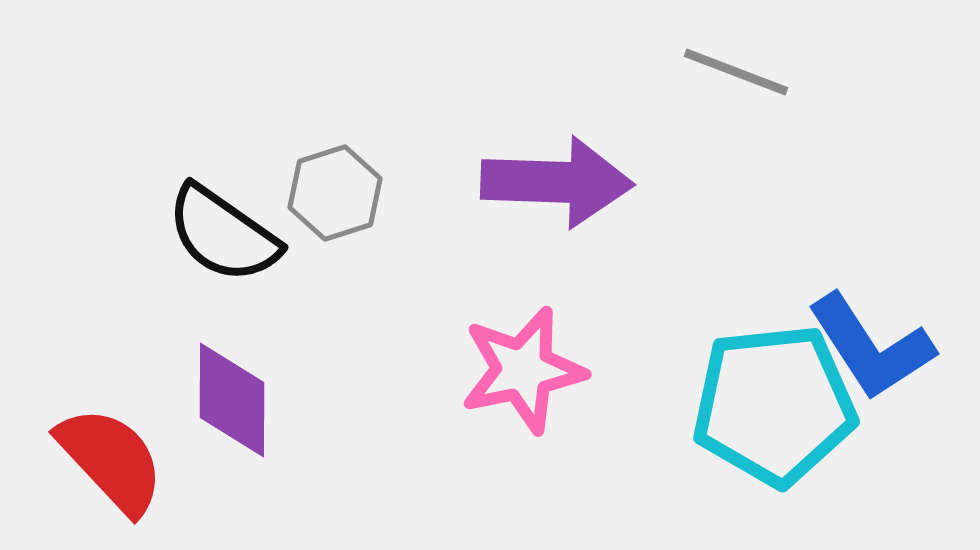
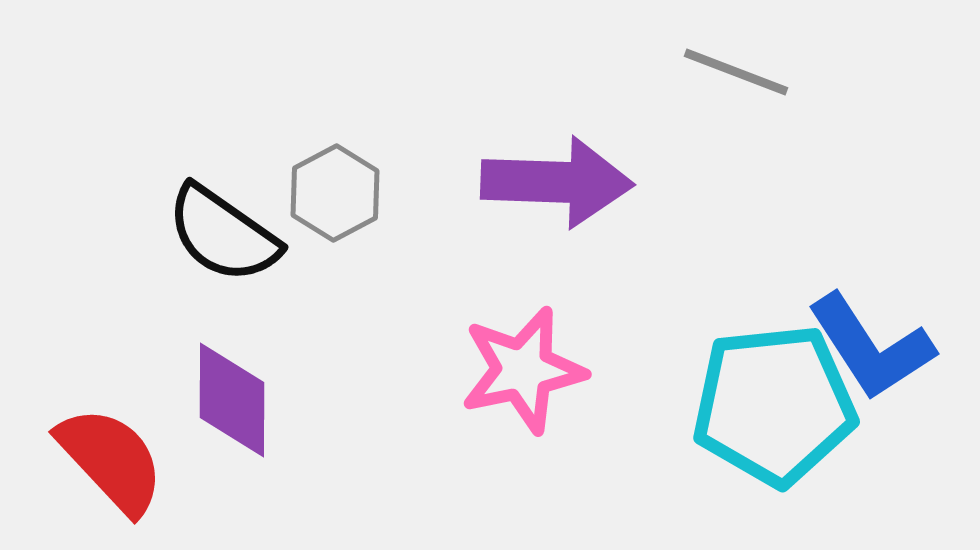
gray hexagon: rotated 10 degrees counterclockwise
